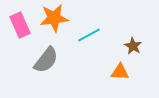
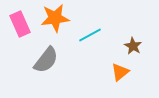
orange star: moved 1 px right
pink rectangle: moved 1 px up
cyan line: moved 1 px right
orange triangle: rotated 42 degrees counterclockwise
